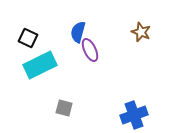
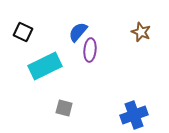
blue semicircle: rotated 25 degrees clockwise
black square: moved 5 px left, 6 px up
purple ellipse: rotated 30 degrees clockwise
cyan rectangle: moved 5 px right, 1 px down
